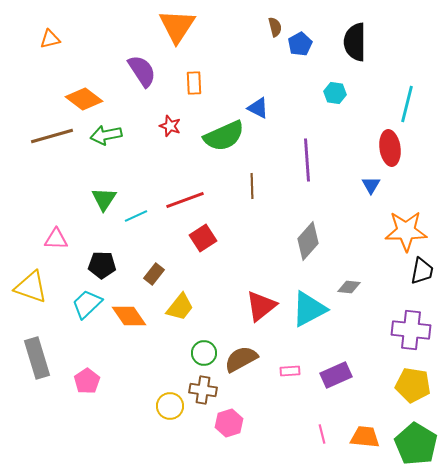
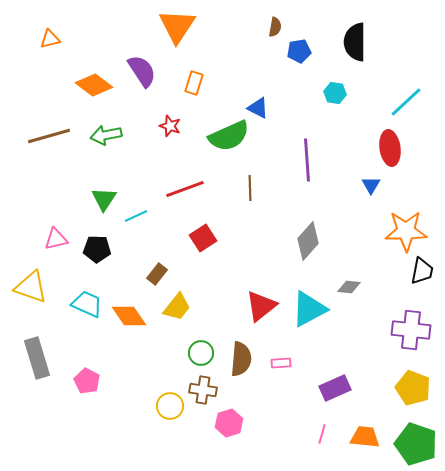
brown semicircle at (275, 27): rotated 24 degrees clockwise
blue pentagon at (300, 44): moved 1 px left, 7 px down; rotated 20 degrees clockwise
orange rectangle at (194, 83): rotated 20 degrees clockwise
orange diamond at (84, 99): moved 10 px right, 14 px up
cyan line at (407, 104): moved 1 px left, 2 px up; rotated 33 degrees clockwise
brown line at (52, 136): moved 3 px left
green semicircle at (224, 136): moved 5 px right
brown line at (252, 186): moved 2 px left, 2 px down
red line at (185, 200): moved 11 px up
pink triangle at (56, 239): rotated 15 degrees counterclockwise
black pentagon at (102, 265): moved 5 px left, 16 px up
brown rectangle at (154, 274): moved 3 px right
cyan trapezoid at (87, 304): rotated 68 degrees clockwise
yellow trapezoid at (180, 307): moved 3 px left
green circle at (204, 353): moved 3 px left
brown semicircle at (241, 359): rotated 124 degrees clockwise
pink rectangle at (290, 371): moved 9 px left, 8 px up
purple rectangle at (336, 375): moved 1 px left, 13 px down
pink pentagon at (87, 381): rotated 10 degrees counterclockwise
yellow pentagon at (413, 385): moved 3 px down; rotated 12 degrees clockwise
pink line at (322, 434): rotated 30 degrees clockwise
green pentagon at (416, 444): rotated 12 degrees counterclockwise
